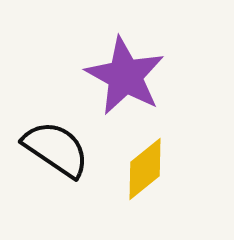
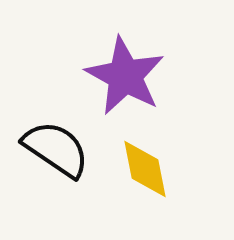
yellow diamond: rotated 62 degrees counterclockwise
